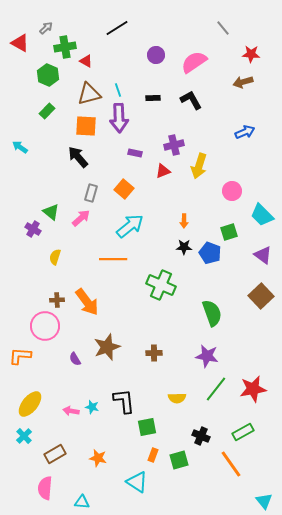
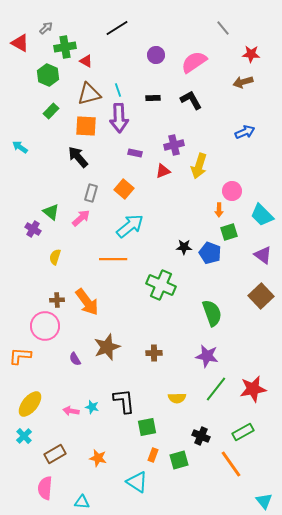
green rectangle at (47, 111): moved 4 px right
orange arrow at (184, 221): moved 35 px right, 11 px up
